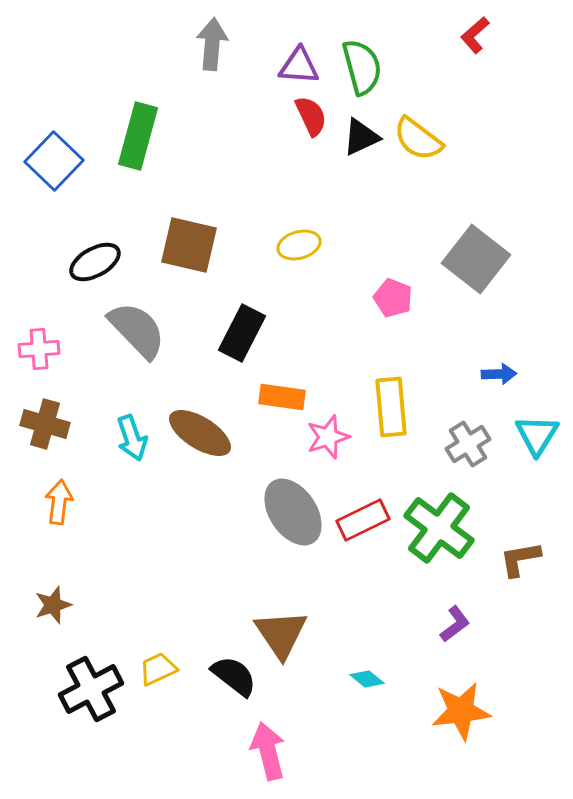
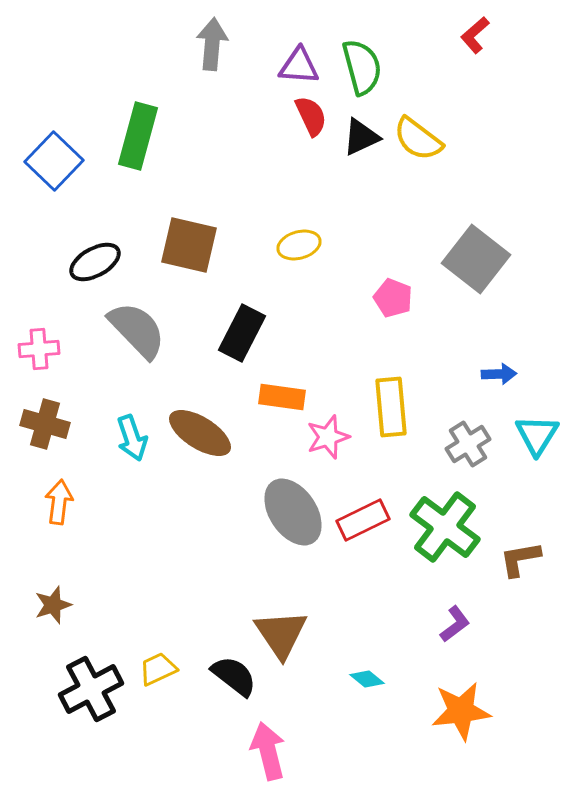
green cross: moved 6 px right, 1 px up
